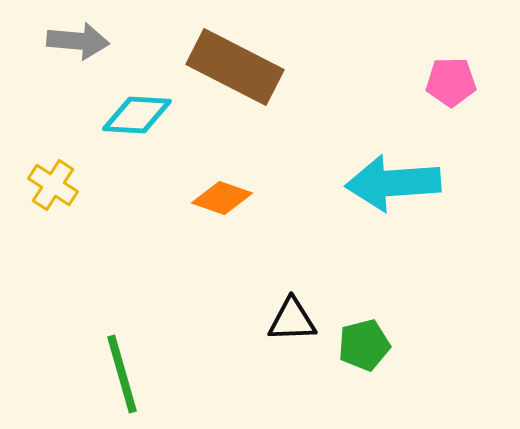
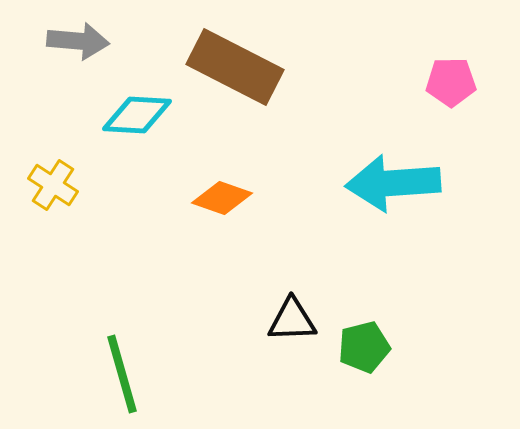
green pentagon: moved 2 px down
